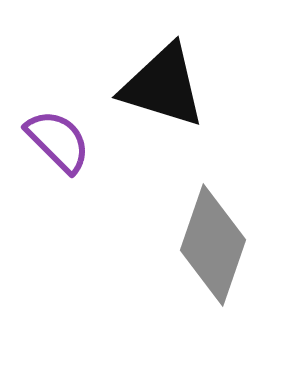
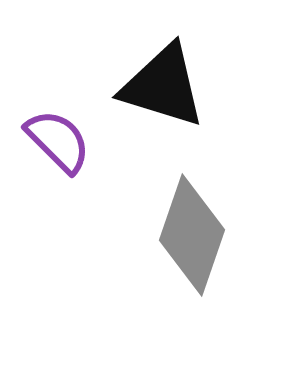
gray diamond: moved 21 px left, 10 px up
